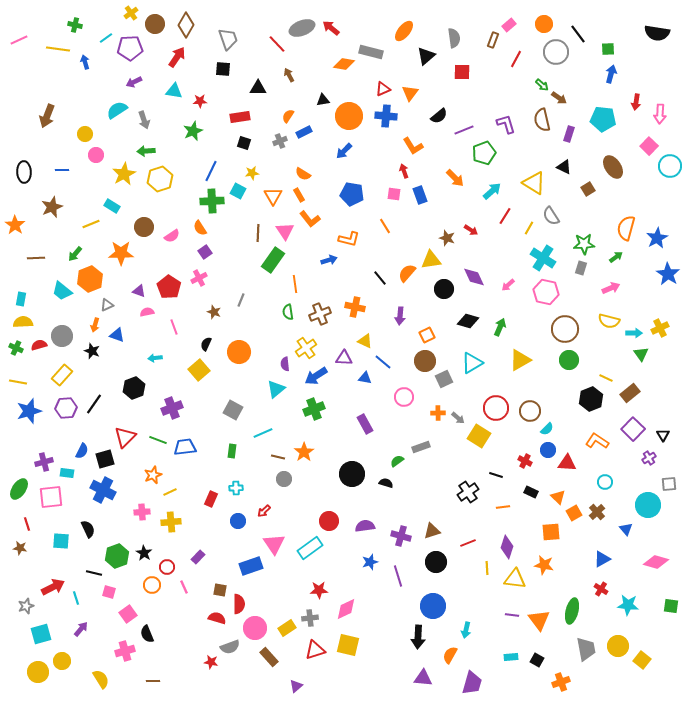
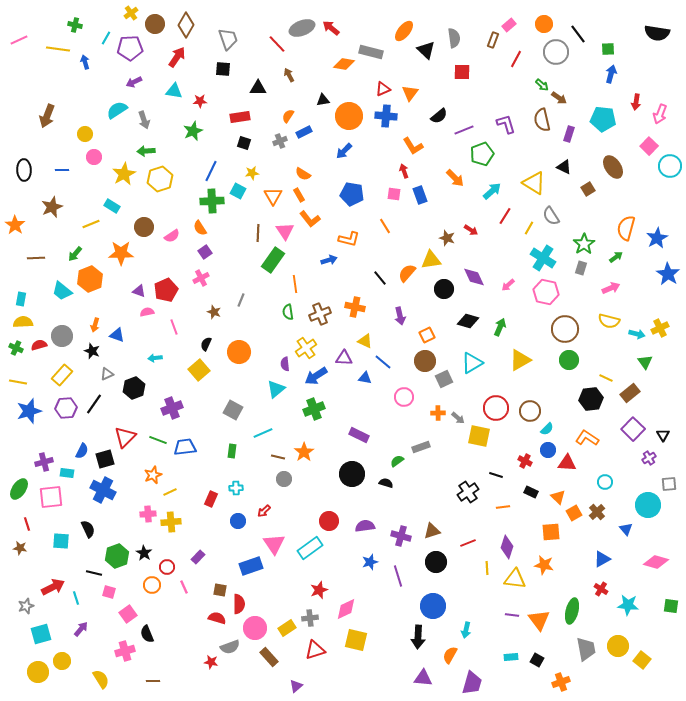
cyan line at (106, 38): rotated 24 degrees counterclockwise
black triangle at (426, 56): moved 6 px up; rotated 36 degrees counterclockwise
pink arrow at (660, 114): rotated 18 degrees clockwise
green pentagon at (484, 153): moved 2 px left, 1 px down
pink circle at (96, 155): moved 2 px left, 2 px down
black ellipse at (24, 172): moved 2 px up
green star at (584, 244): rotated 30 degrees counterclockwise
pink cross at (199, 278): moved 2 px right
red pentagon at (169, 287): moved 3 px left, 3 px down; rotated 15 degrees clockwise
gray triangle at (107, 305): moved 69 px down
purple arrow at (400, 316): rotated 18 degrees counterclockwise
cyan arrow at (634, 333): moved 3 px right, 1 px down; rotated 14 degrees clockwise
green triangle at (641, 354): moved 4 px right, 8 px down
black hexagon at (591, 399): rotated 15 degrees clockwise
purple rectangle at (365, 424): moved 6 px left, 11 px down; rotated 36 degrees counterclockwise
yellow square at (479, 436): rotated 20 degrees counterclockwise
orange L-shape at (597, 441): moved 10 px left, 3 px up
pink cross at (142, 512): moved 6 px right, 2 px down
red star at (319, 590): rotated 18 degrees counterclockwise
yellow square at (348, 645): moved 8 px right, 5 px up
